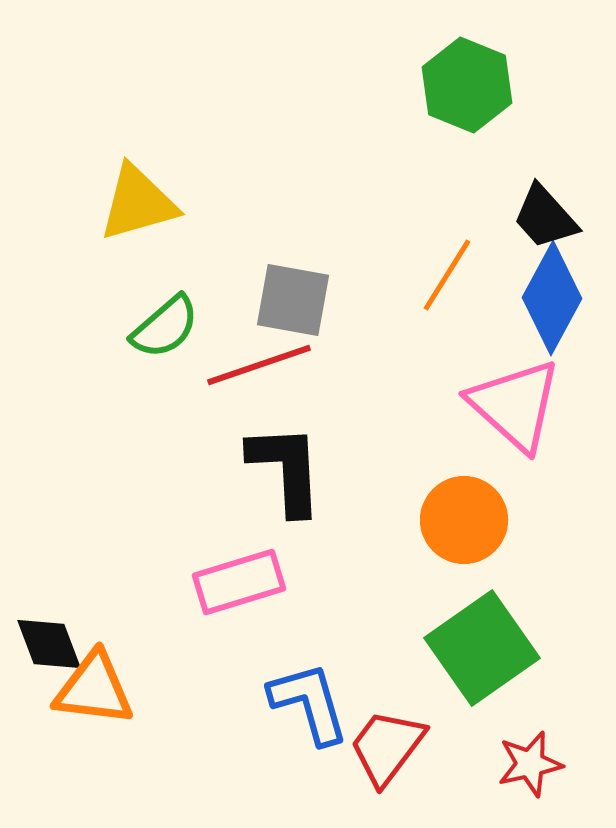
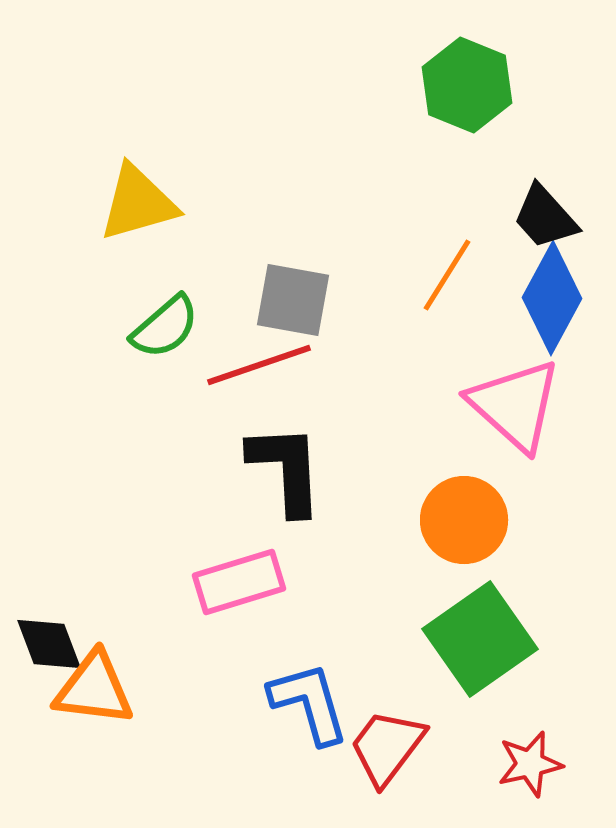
green square: moved 2 px left, 9 px up
